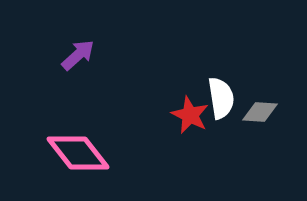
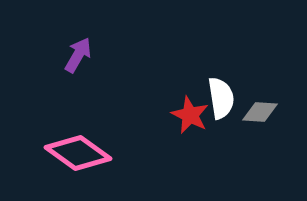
purple arrow: rotated 18 degrees counterclockwise
pink diamond: rotated 16 degrees counterclockwise
